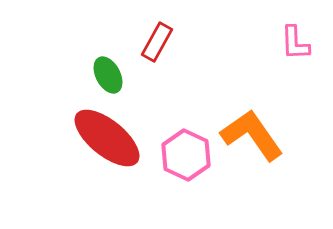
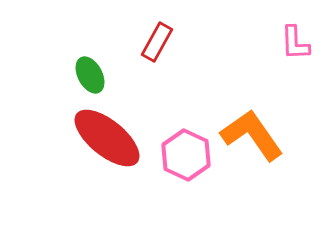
green ellipse: moved 18 px left
